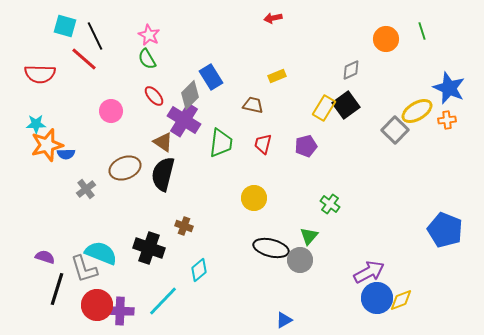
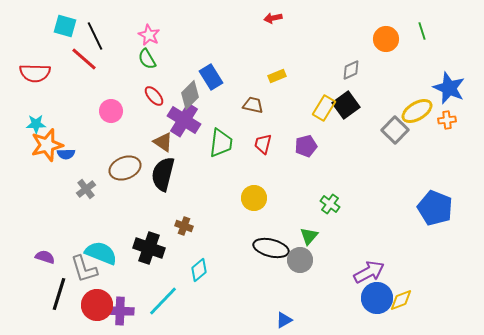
red semicircle at (40, 74): moved 5 px left, 1 px up
blue pentagon at (445, 230): moved 10 px left, 22 px up
black line at (57, 289): moved 2 px right, 5 px down
